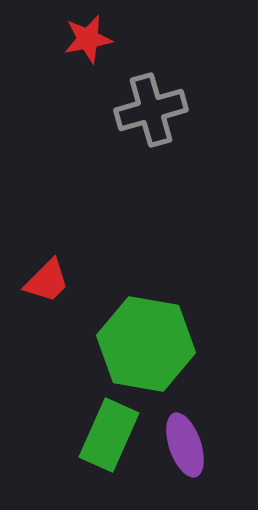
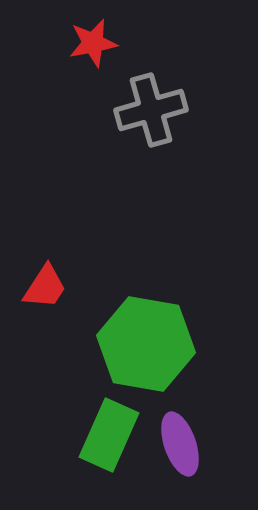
red star: moved 5 px right, 4 px down
red trapezoid: moved 2 px left, 6 px down; rotated 12 degrees counterclockwise
purple ellipse: moved 5 px left, 1 px up
